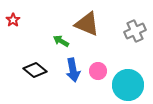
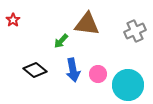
brown triangle: rotated 16 degrees counterclockwise
green arrow: rotated 77 degrees counterclockwise
pink circle: moved 3 px down
